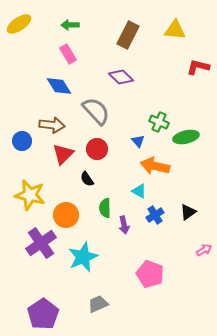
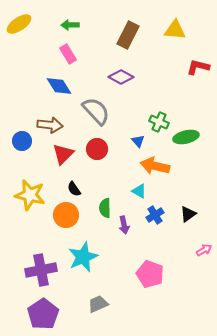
purple diamond: rotated 15 degrees counterclockwise
brown arrow: moved 2 px left
black semicircle: moved 13 px left, 10 px down
black triangle: moved 2 px down
purple cross: moved 27 px down; rotated 24 degrees clockwise
